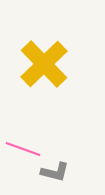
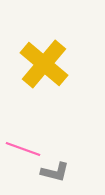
yellow cross: rotated 6 degrees counterclockwise
